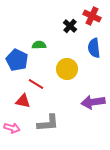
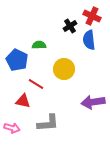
black cross: rotated 16 degrees clockwise
blue semicircle: moved 5 px left, 8 px up
yellow circle: moved 3 px left
